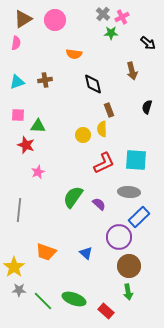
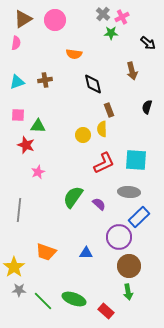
blue triangle: rotated 40 degrees counterclockwise
